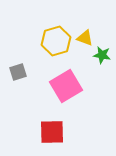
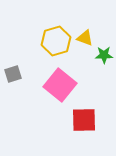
green star: moved 2 px right; rotated 12 degrees counterclockwise
gray square: moved 5 px left, 2 px down
pink square: moved 6 px left, 1 px up; rotated 20 degrees counterclockwise
red square: moved 32 px right, 12 px up
